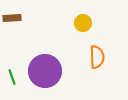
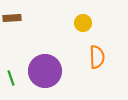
green line: moved 1 px left, 1 px down
